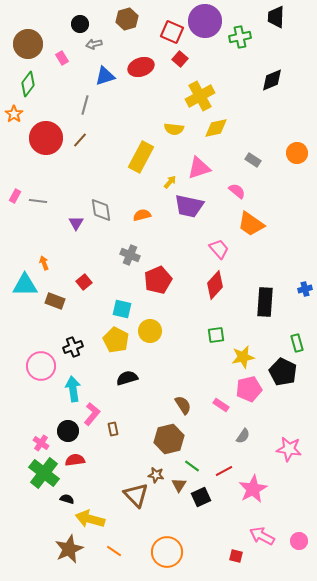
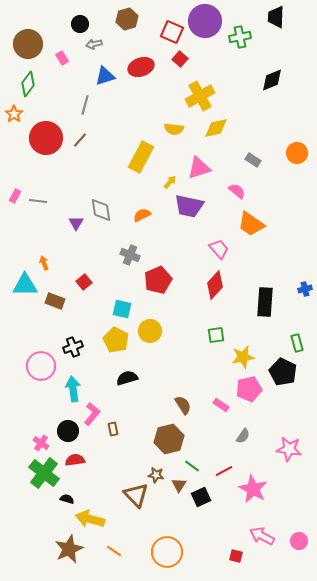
orange semicircle at (142, 215): rotated 12 degrees counterclockwise
pink star at (253, 489): rotated 16 degrees counterclockwise
